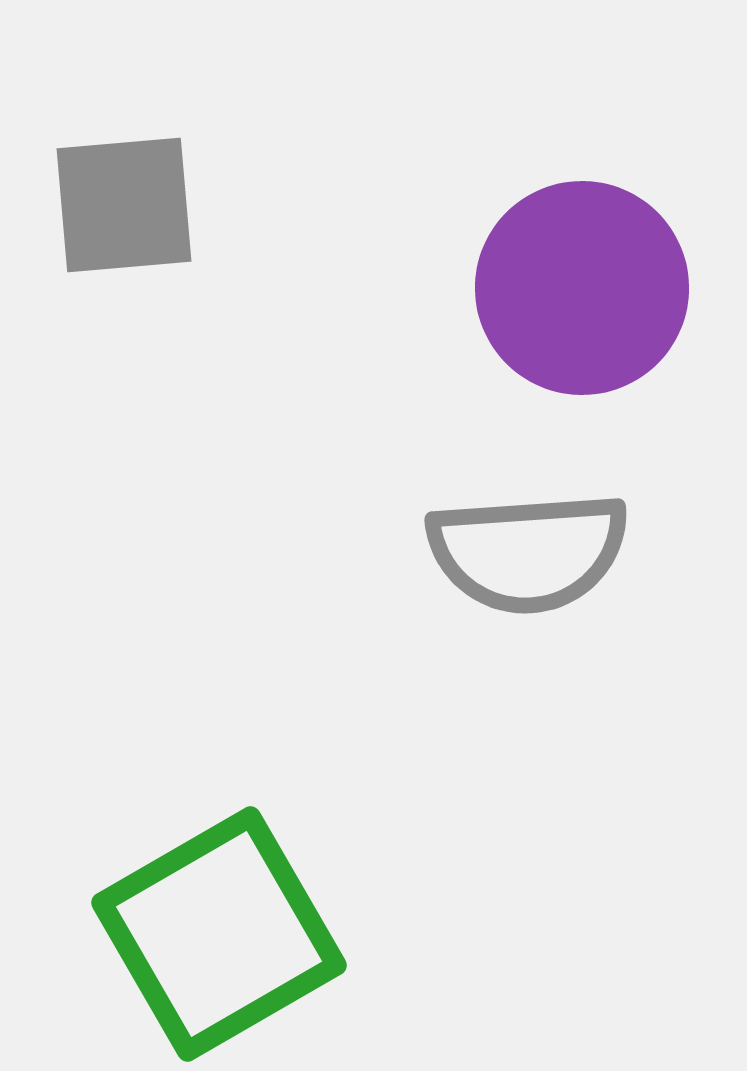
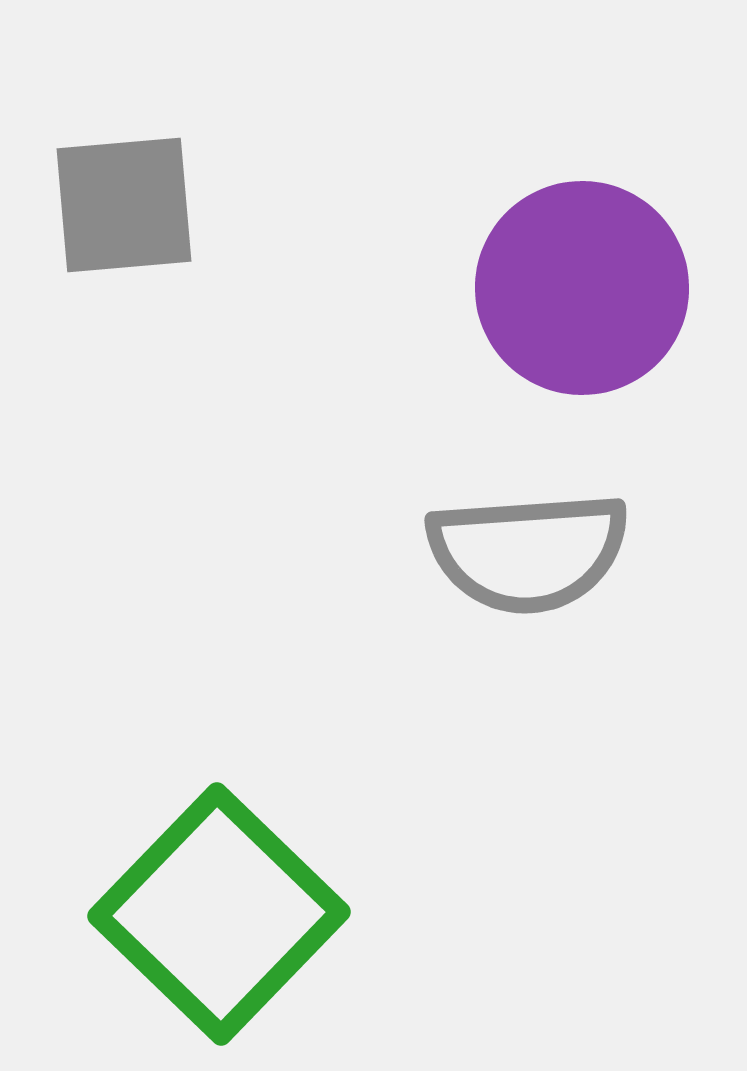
green square: moved 20 px up; rotated 16 degrees counterclockwise
